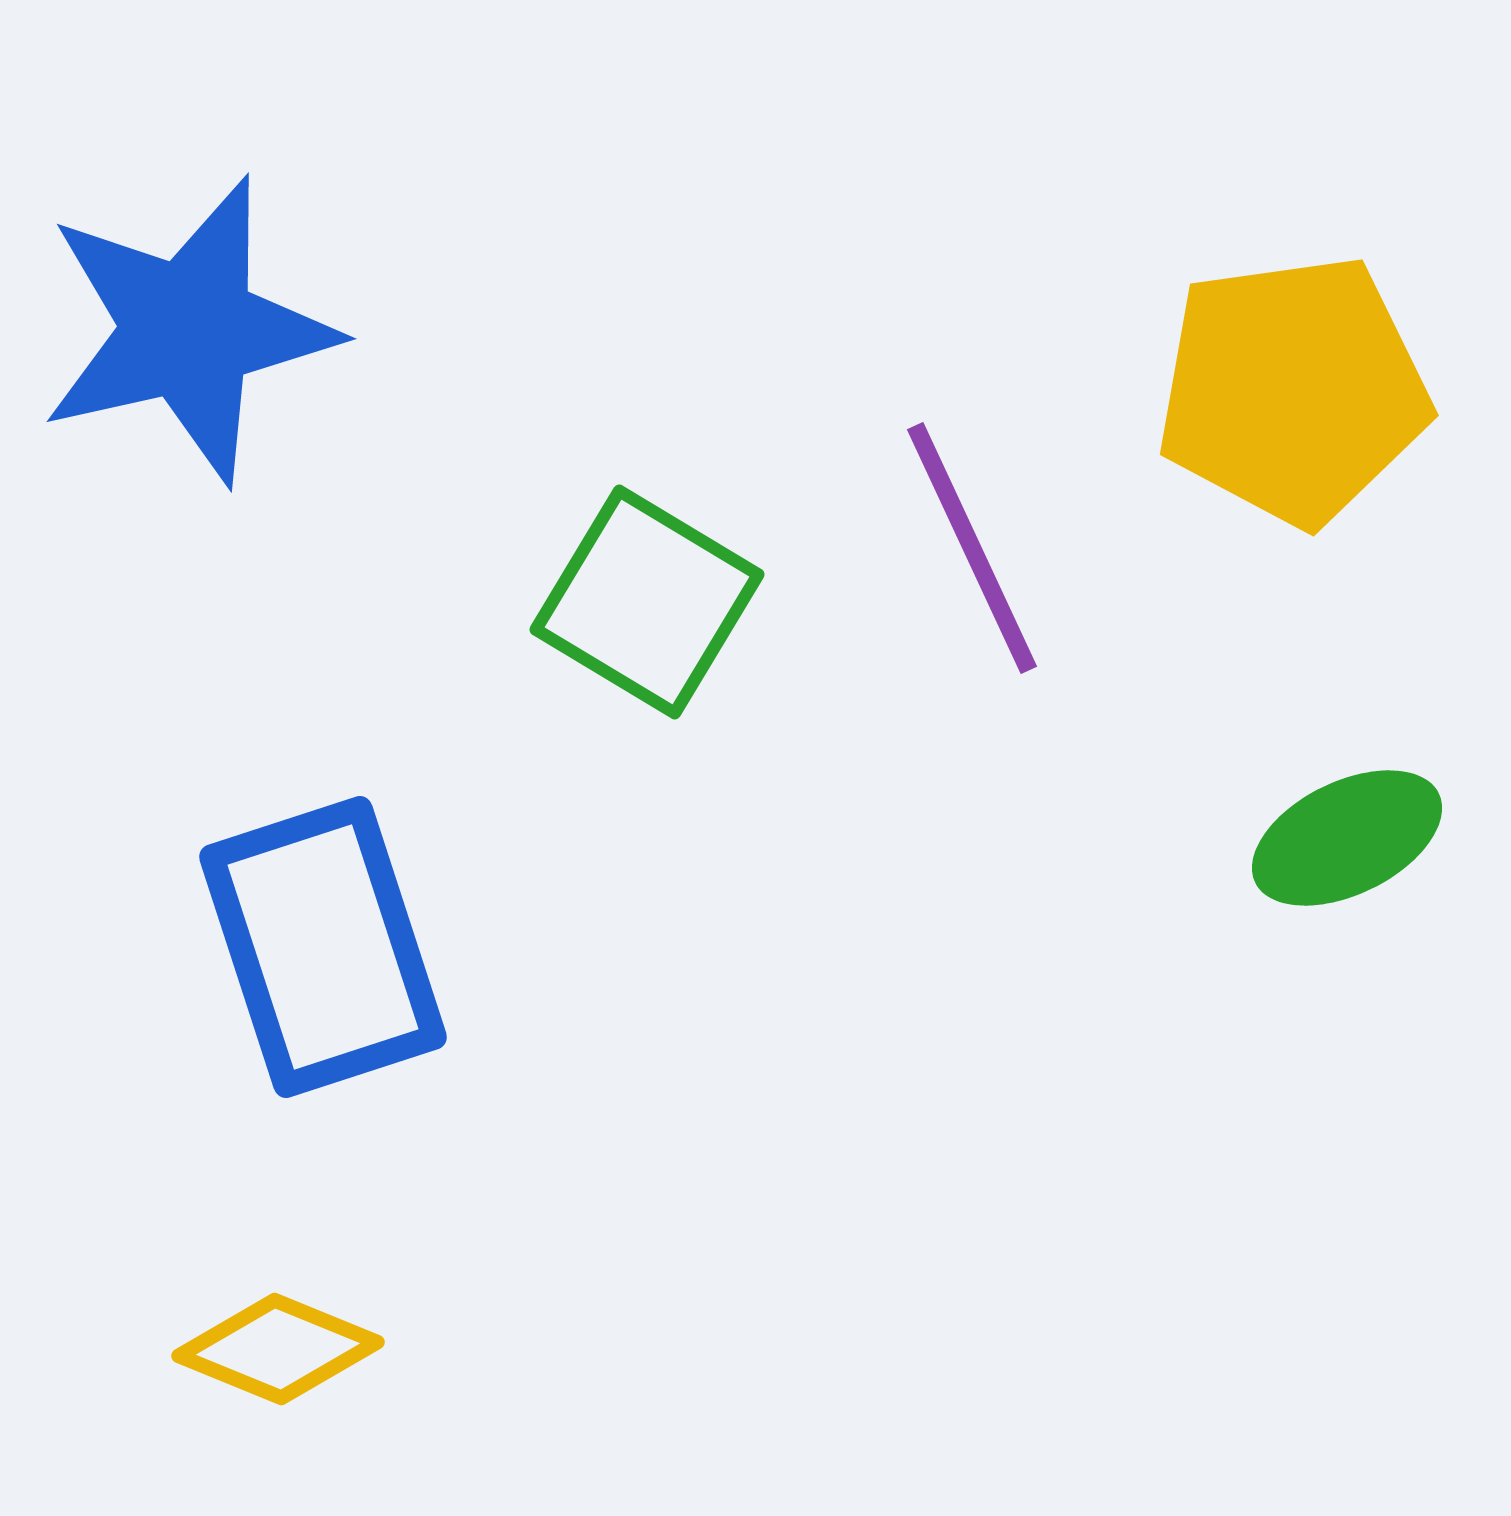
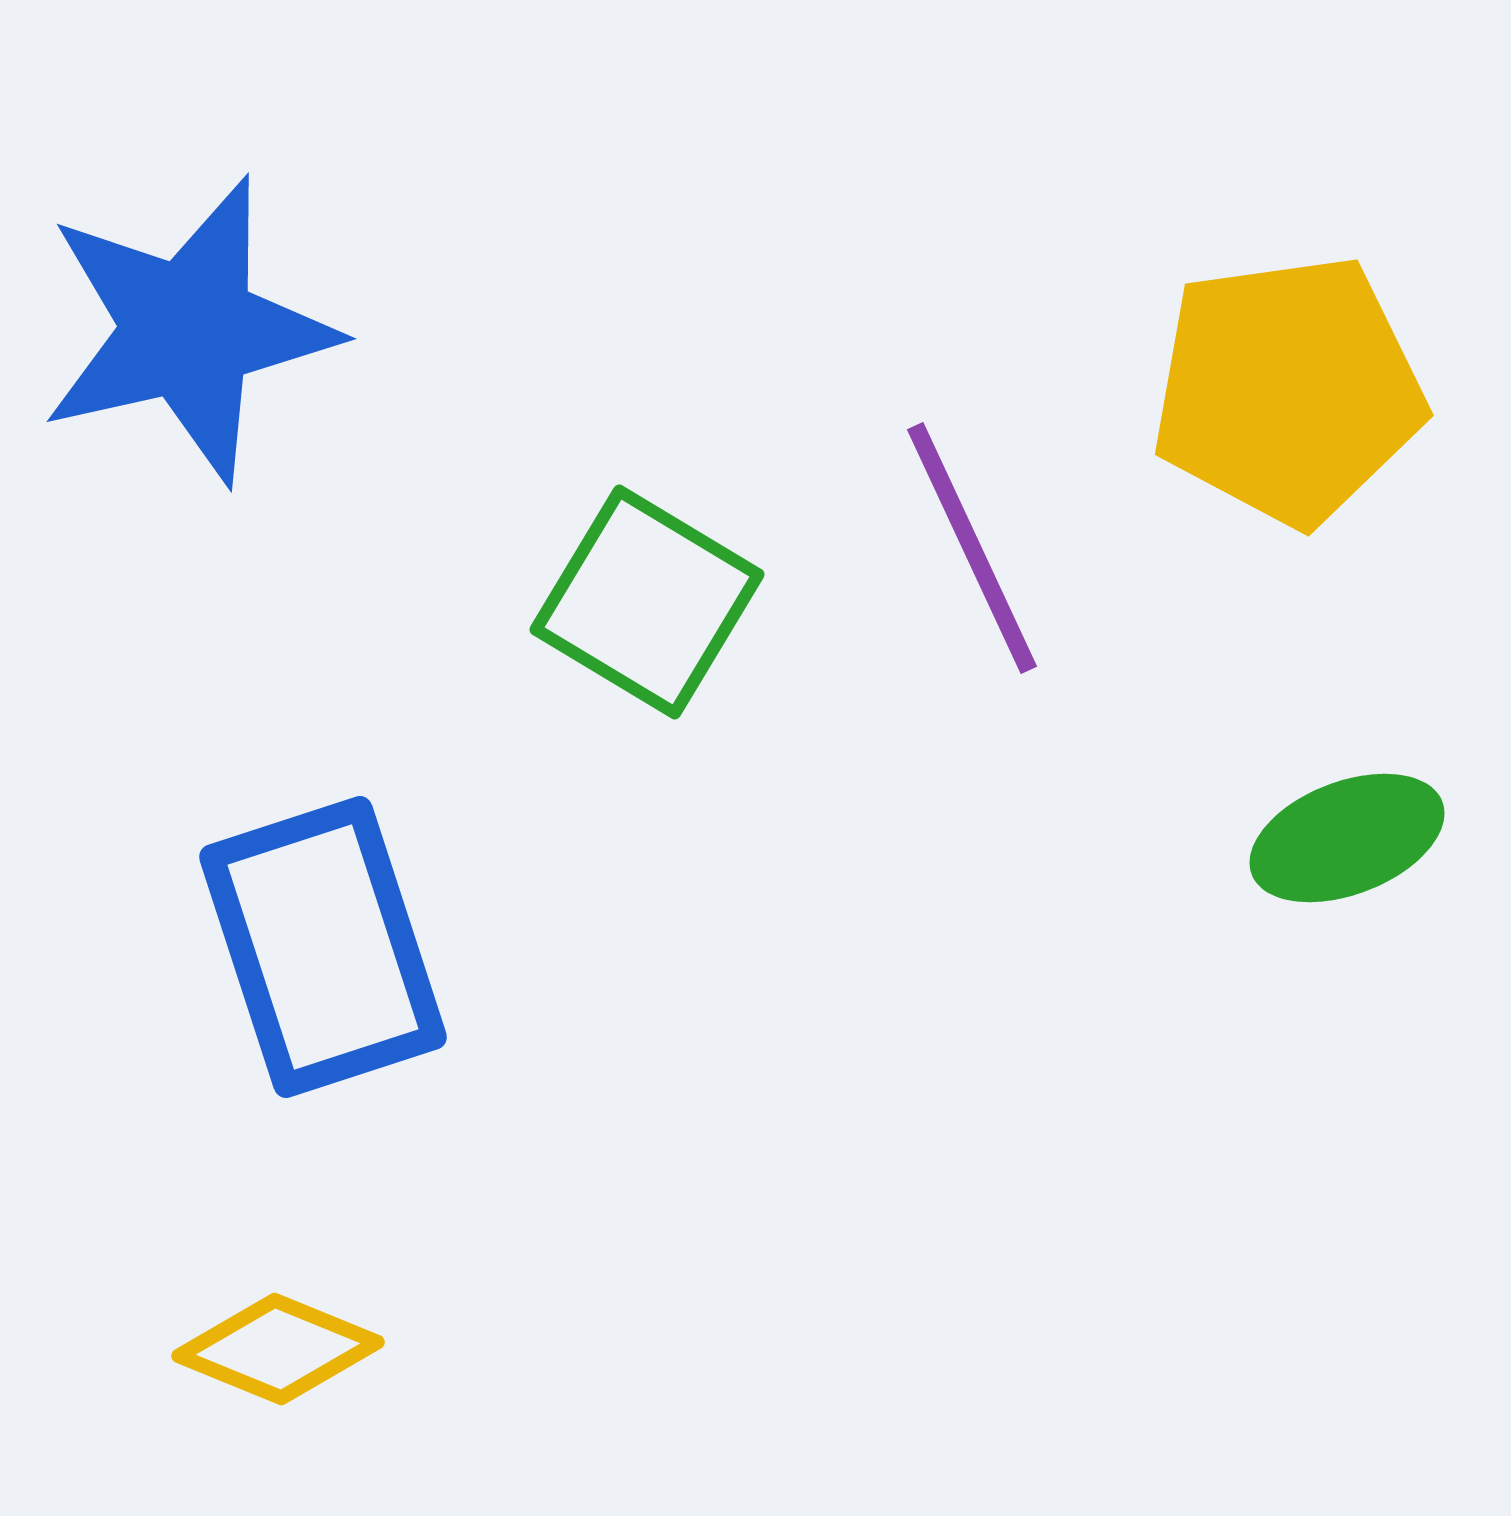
yellow pentagon: moved 5 px left
green ellipse: rotated 5 degrees clockwise
